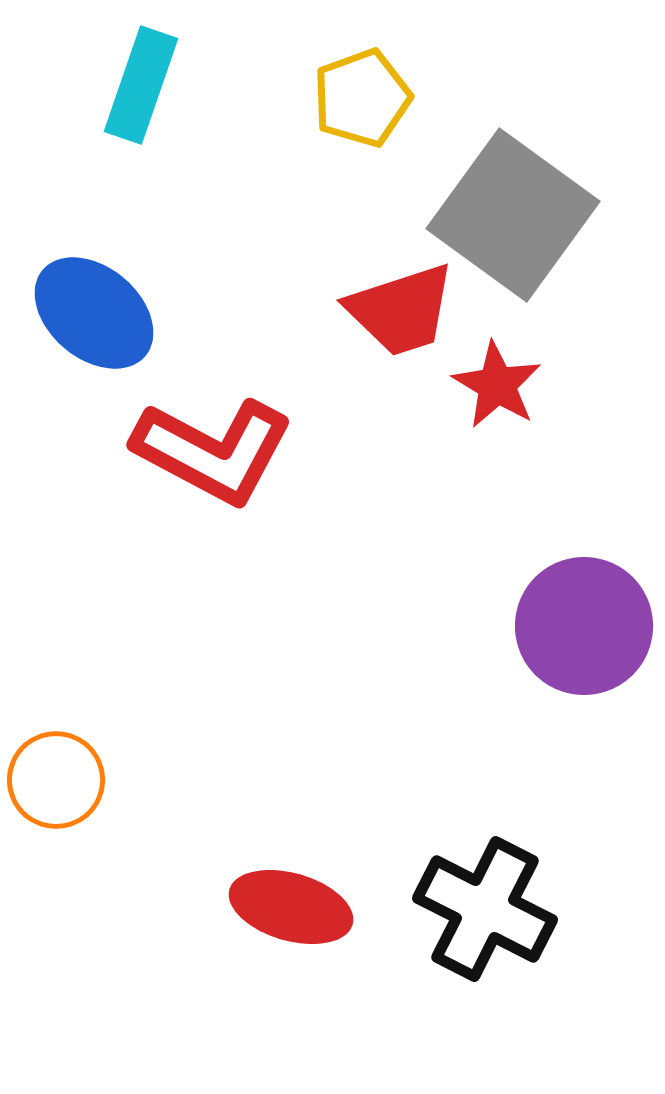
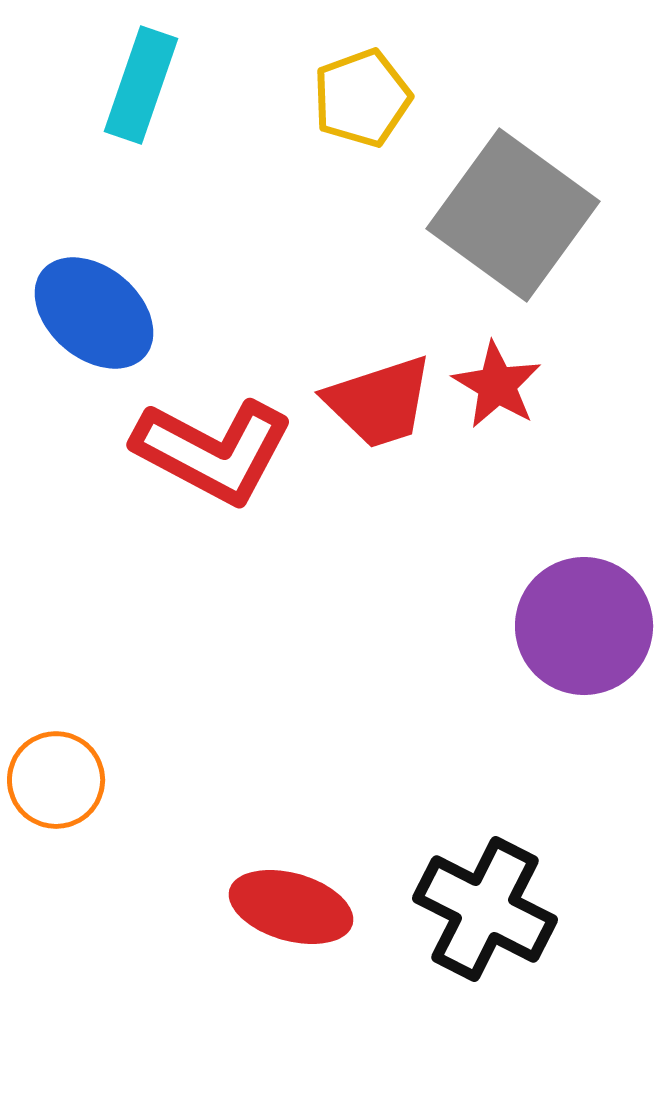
red trapezoid: moved 22 px left, 92 px down
